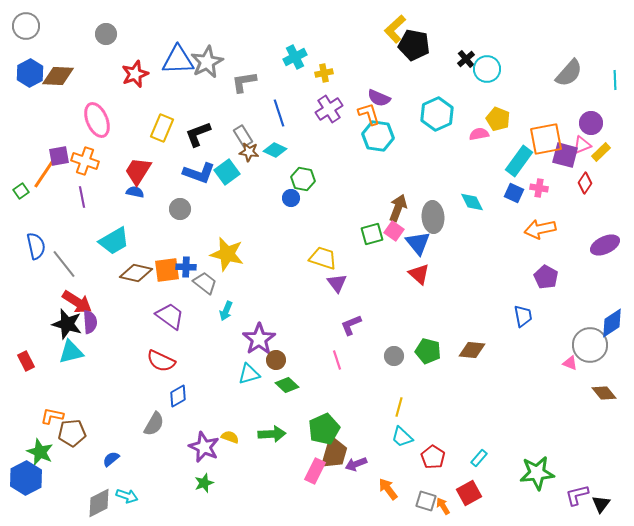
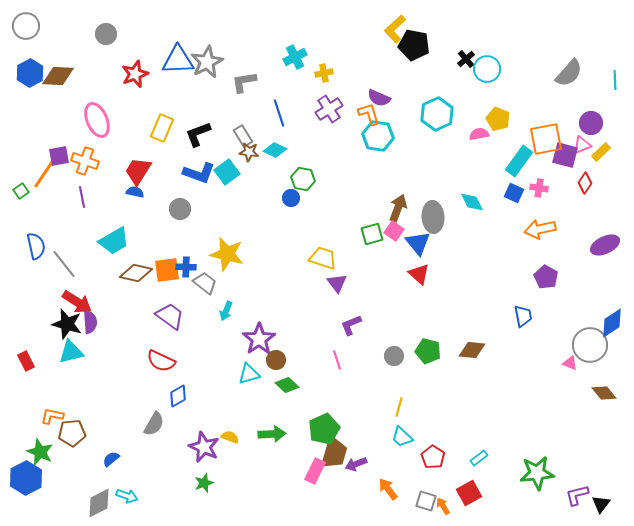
cyan rectangle at (479, 458): rotated 12 degrees clockwise
